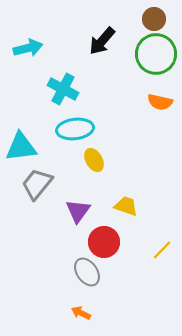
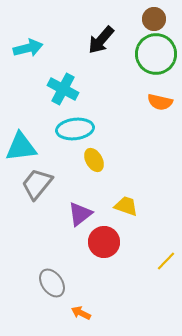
black arrow: moved 1 px left, 1 px up
purple triangle: moved 2 px right, 3 px down; rotated 16 degrees clockwise
yellow line: moved 4 px right, 11 px down
gray ellipse: moved 35 px left, 11 px down
